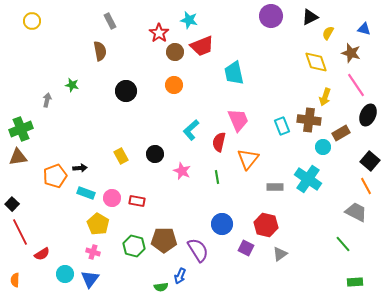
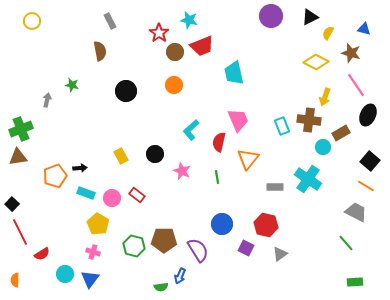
yellow diamond at (316, 62): rotated 45 degrees counterclockwise
orange line at (366, 186): rotated 30 degrees counterclockwise
red rectangle at (137, 201): moved 6 px up; rotated 28 degrees clockwise
green line at (343, 244): moved 3 px right, 1 px up
